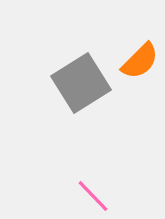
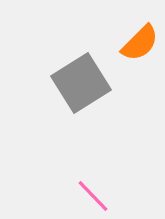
orange semicircle: moved 18 px up
